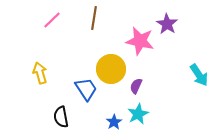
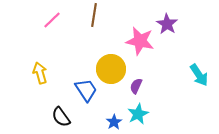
brown line: moved 3 px up
blue trapezoid: moved 1 px down
black semicircle: rotated 25 degrees counterclockwise
